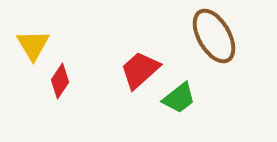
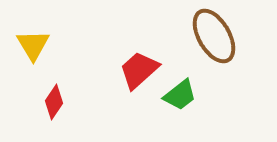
red trapezoid: moved 1 px left
red diamond: moved 6 px left, 21 px down
green trapezoid: moved 1 px right, 3 px up
